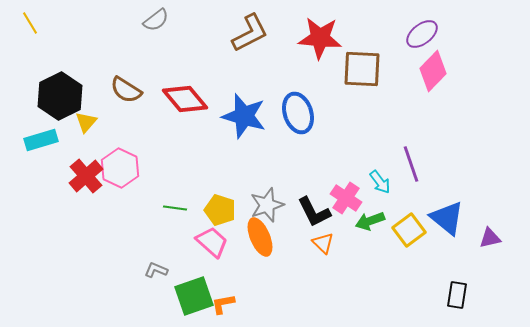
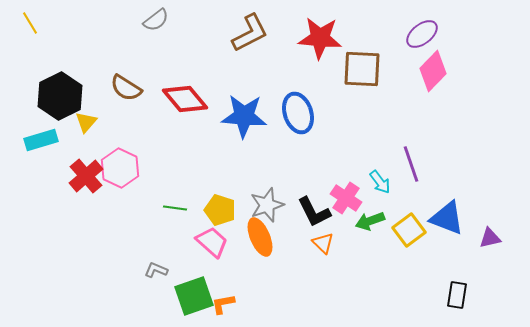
brown semicircle: moved 2 px up
blue star: rotated 12 degrees counterclockwise
blue triangle: rotated 18 degrees counterclockwise
